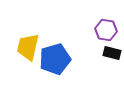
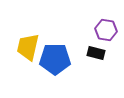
black rectangle: moved 16 px left
blue pentagon: rotated 16 degrees clockwise
